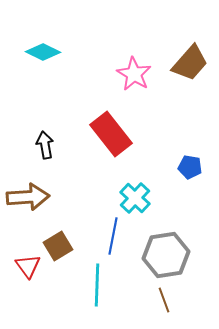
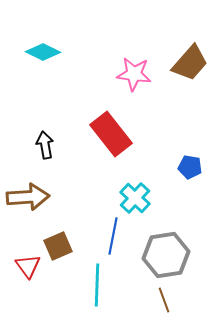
pink star: rotated 24 degrees counterclockwise
brown square: rotated 8 degrees clockwise
